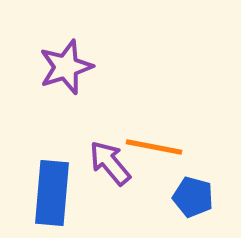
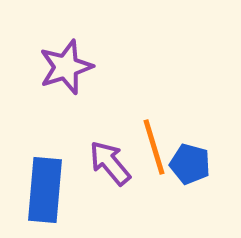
orange line: rotated 62 degrees clockwise
blue rectangle: moved 7 px left, 3 px up
blue pentagon: moved 3 px left, 33 px up
